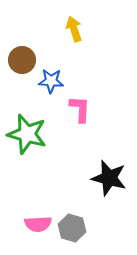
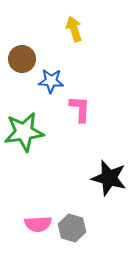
brown circle: moved 1 px up
green star: moved 3 px left, 2 px up; rotated 24 degrees counterclockwise
